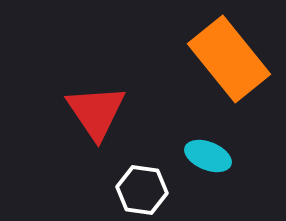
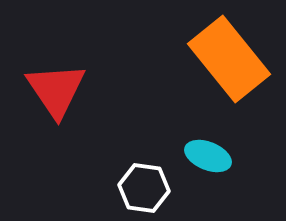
red triangle: moved 40 px left, 22 px up
white hexagon: moved 2 px right, 2 px up
